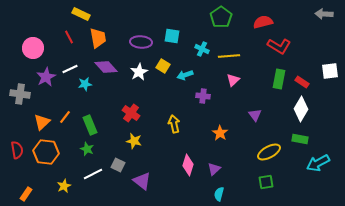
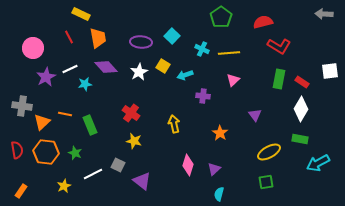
cyan square at (172, 36): rotated 35 degrees clockwise
yellow line at (229, 56): moved 3 px up
gray cross at (20, 94): moved 2 px right, 12 px down
orange line at (65, 117): moved 3 px up; rotated 64 degrees clockwise
green star at (87, 149): moved 12 px left, 4 px down
orange rectangle at (26, 194): moved 5 px left, 3 px up
